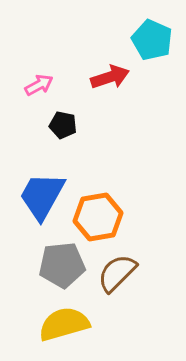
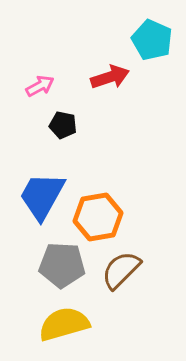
pink arrow: moved 1 px right, 1 px down
gray pentagon: rotated 9 degrees clockwise
brown semicircle: moved 4 px right, 3 px up
